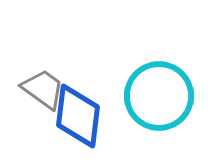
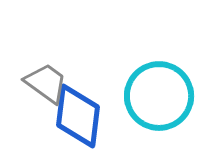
gray trapezoid: moved 3 px right, 6 px up
